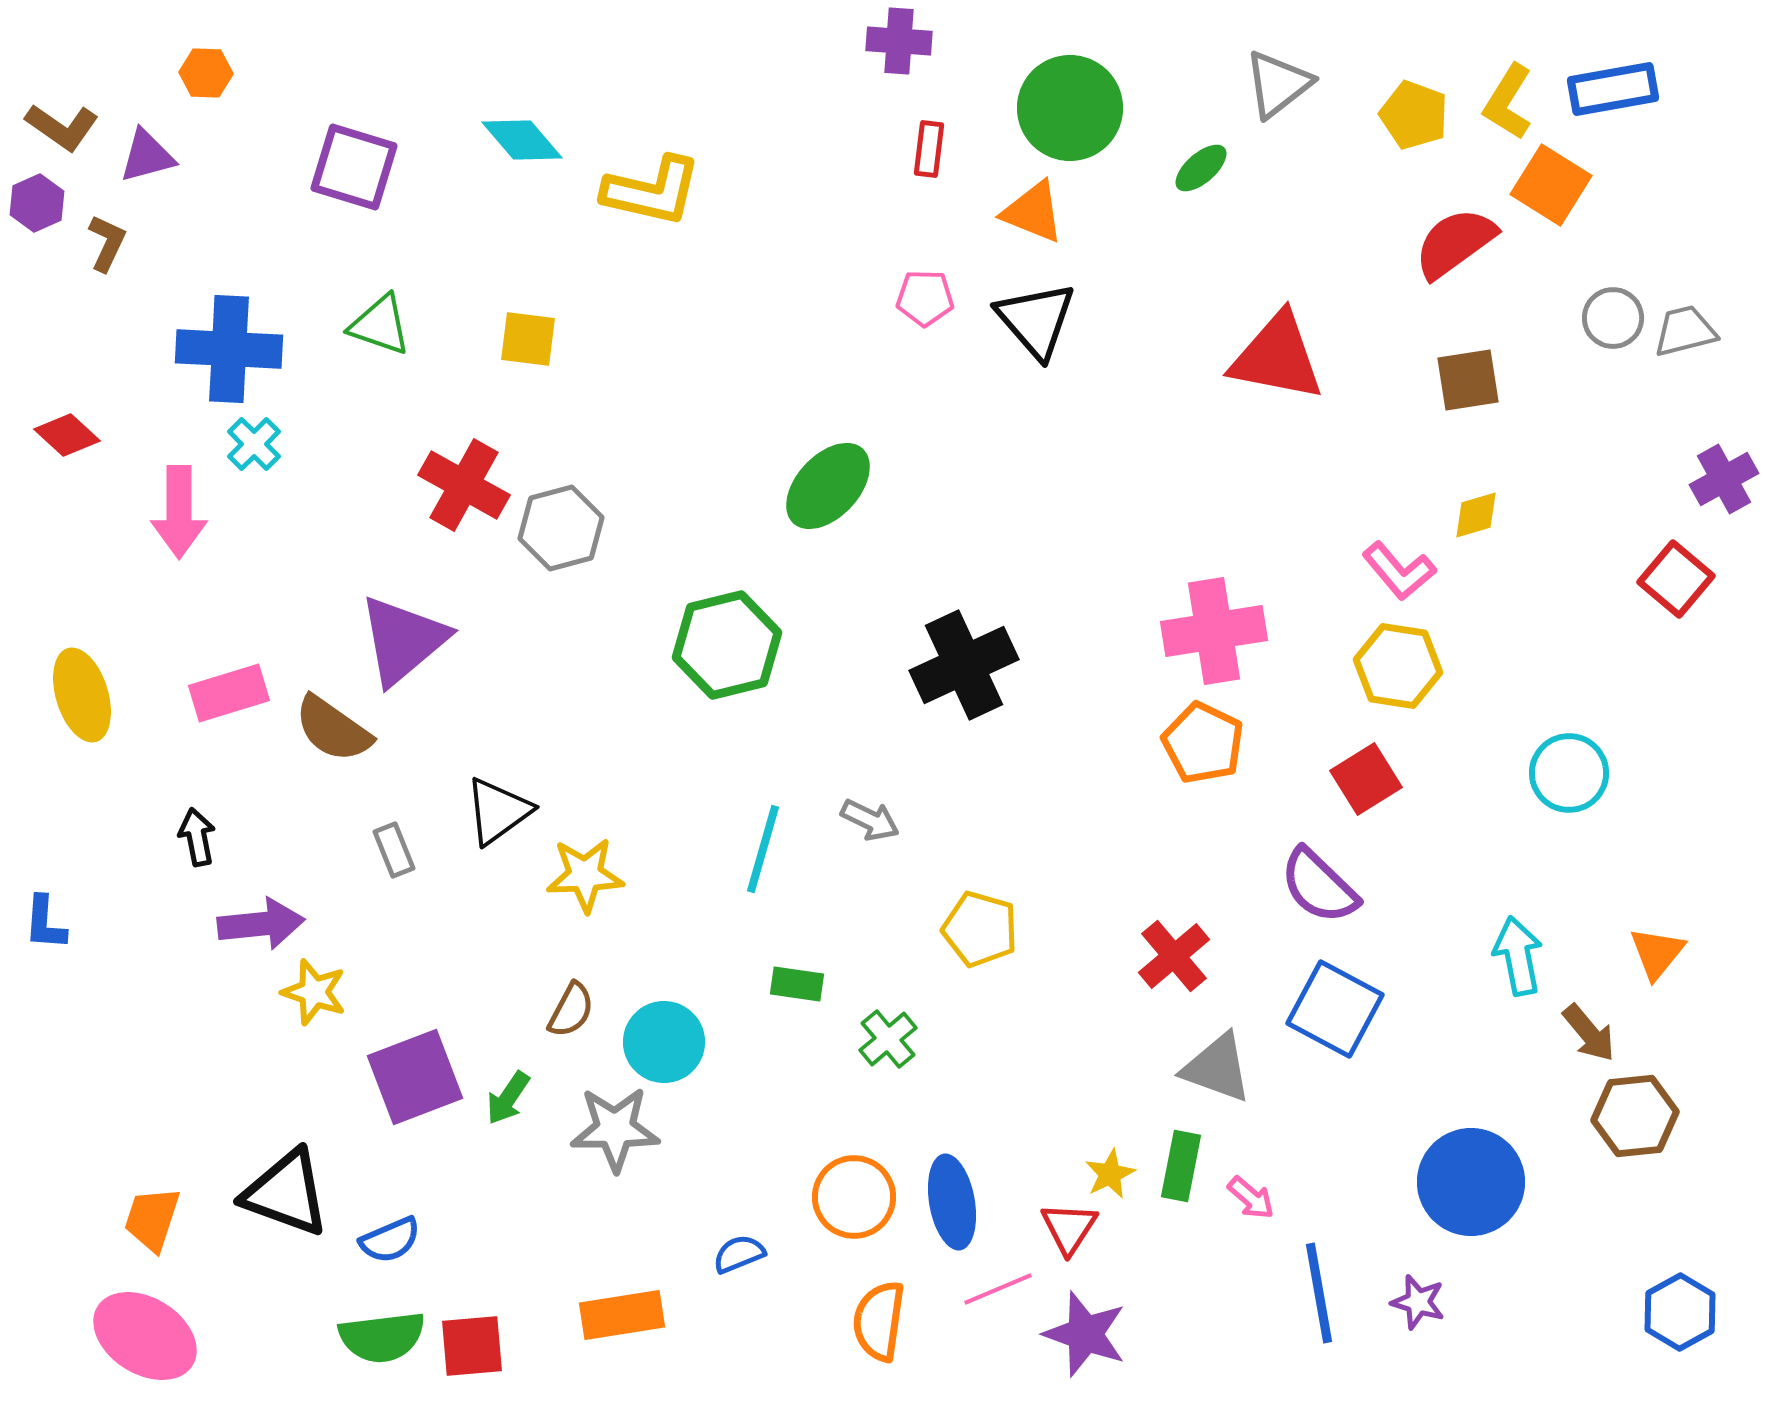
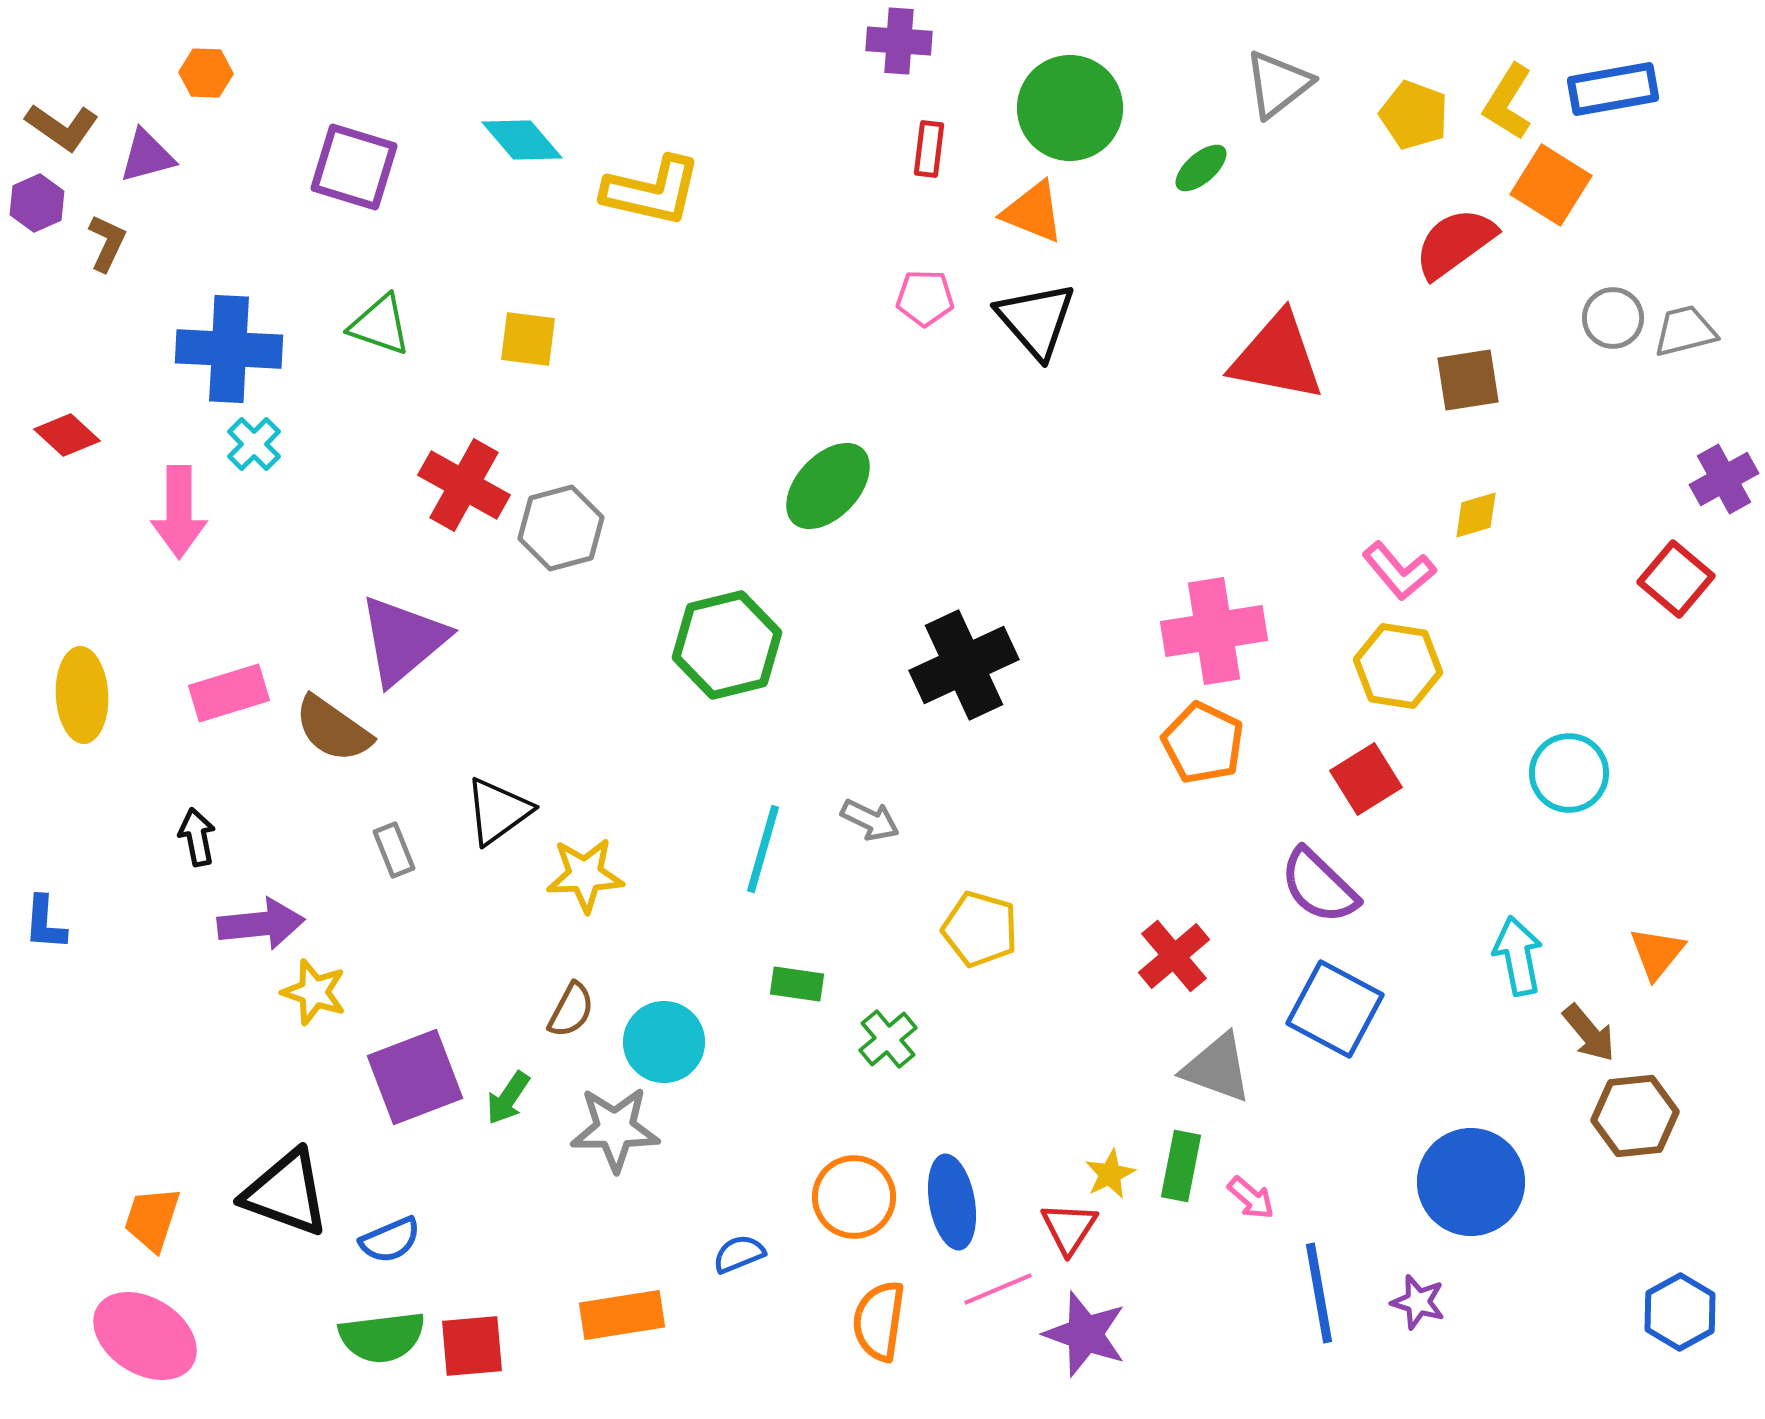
yellow ellipse at (82, 695): rotated 14 degrees clockwise
